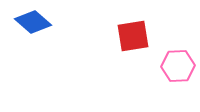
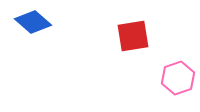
pink hexagon: moved 12 px down; rotated 16 degrees counterclockwise
